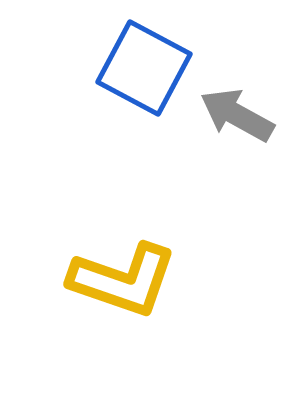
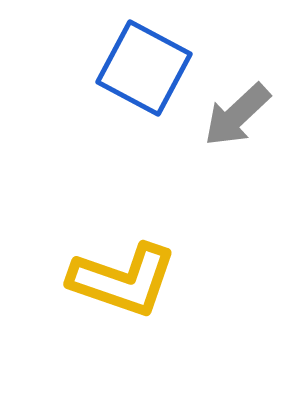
gray arrow: rotated 72 degrees counterclockwise
